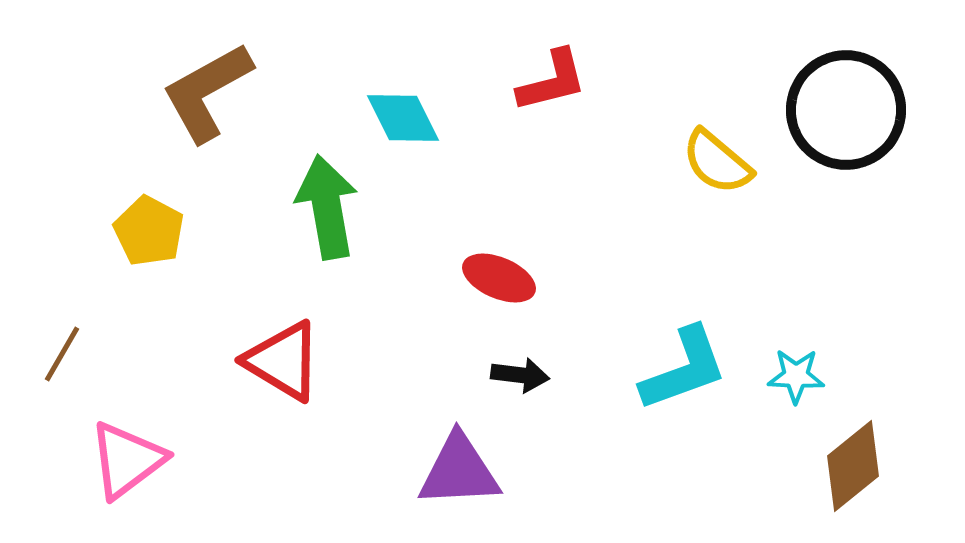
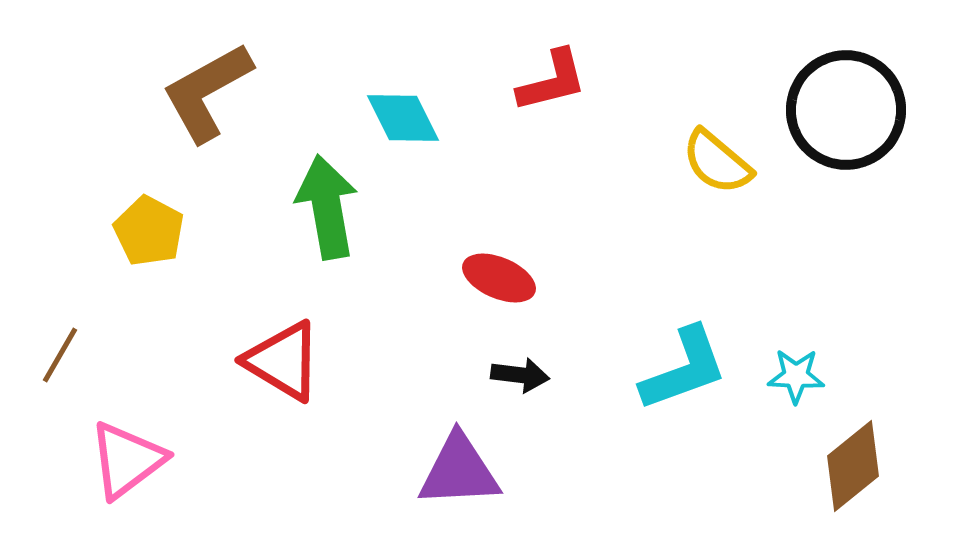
brown line: moved 2 px left, 1 px down
